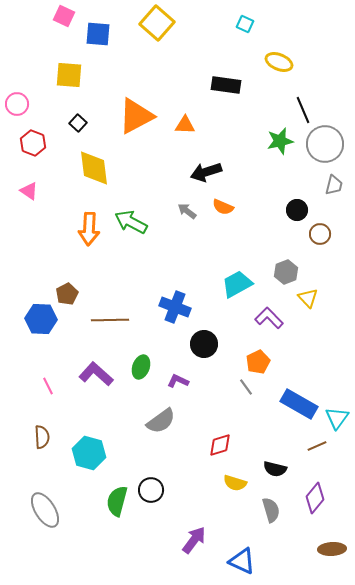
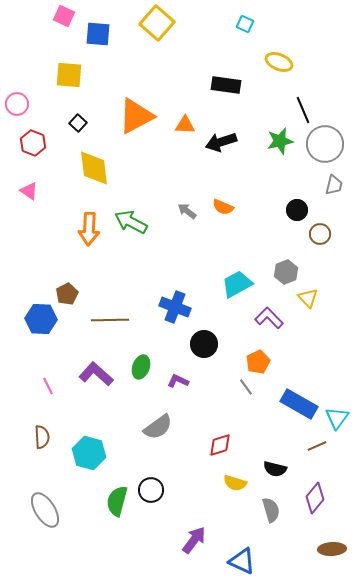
black arrow at (206, 172): moved 15 px right, 30 px up
gray semicircle at (161, 421): moved 3 px left, 6 px down
